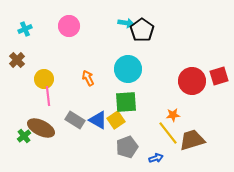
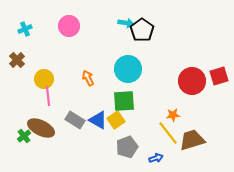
green square: moved 2 px left, 1 px up
